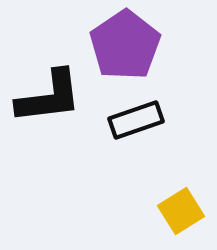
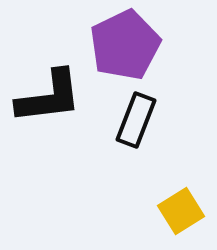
purple pentagon: rotated 8 degrees clockwise
black rectangle: rotated 50 degrees counterclockwise
